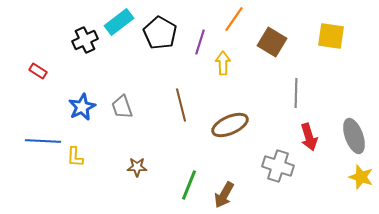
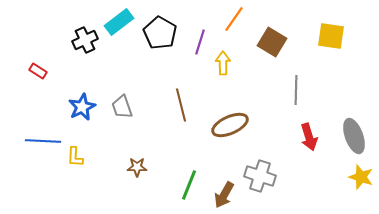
gray line: moved 3 px up
gray cross: moved 18 px left, 10 px down
